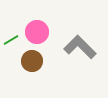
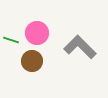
pink circle: moved 1 px down
green line: rotated 49 degrees clockwise
